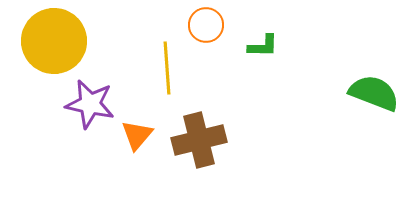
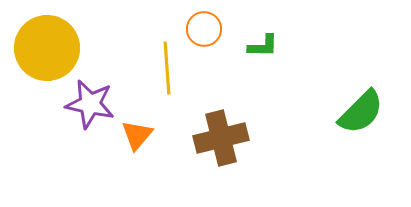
orange circle: moved 2 px left, 4 px down
yellow circle: moved 7 px left, 7 px down
green semicircle: moved 13 px left, 19 px down; rotated 114 degrees clockwise
brown cross: moved 22 px right, 2 px up
